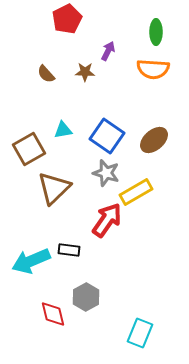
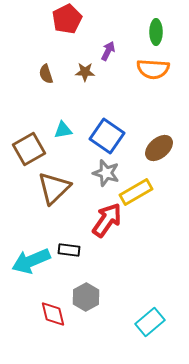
brown semicircle: rotated 24 degrees clockwise
brown ellipse: moved 5 px right, 8 px down
cyan rectangle: moved 10 px right, 11 px up; rotated 28 degrees clockwise
